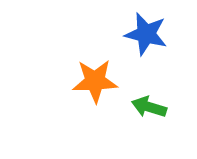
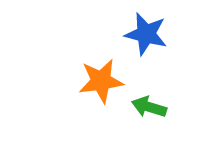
orange star: moved 6 px right; rotated 6 degrees counterclockwise
